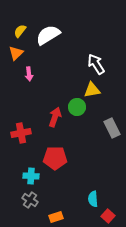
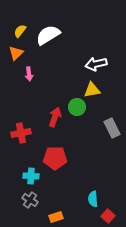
white arrow: rotated 70 degrees counterclockwise
